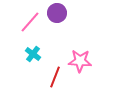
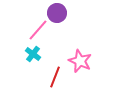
pink line: moved 8 px right, 8 px down
pink star: rotated 20 degrees clockwise
